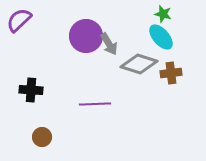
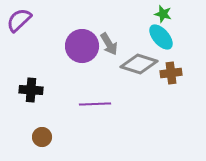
purple circle: moved 4 px left, 10 px down
